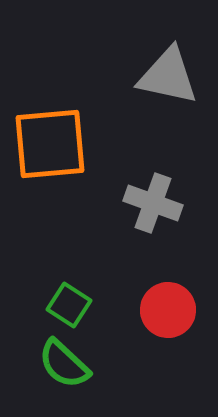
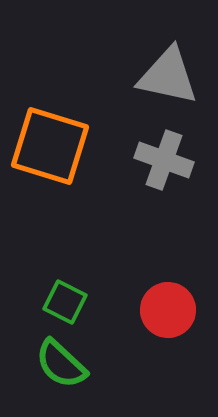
orange square: moved 2 px down; rotated 22 degrees clockwise
gray cross: moved 11 px right, 43 px up
green square: moved 4 px left, 3 px up; rotated 6 degrees counterclockwise
green semicircle: moved 3 px left
